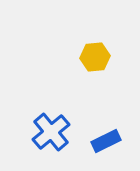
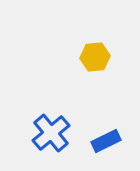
blue cross: moved 1 px down
